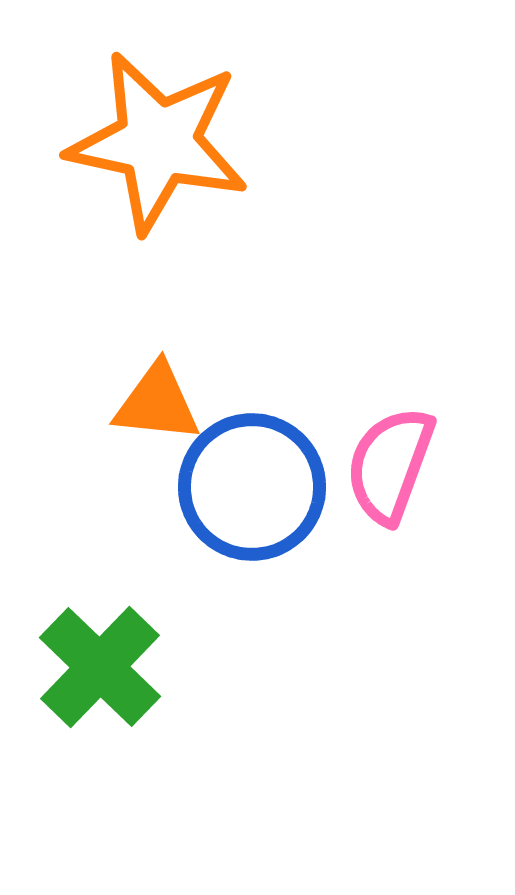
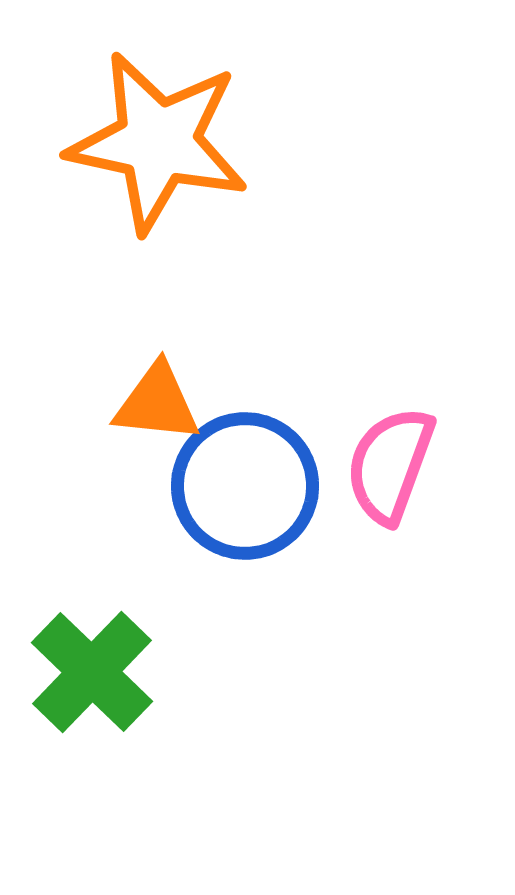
blue circle: moved 7 px left, 1 px up
green cross: moved 8 px left, 5 px down
